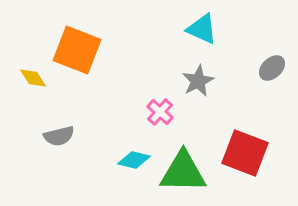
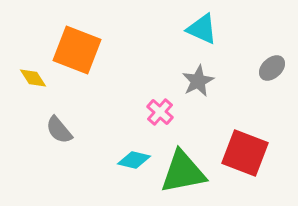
gray semicircle: moved 6 px up; rotated 64 degrees clockwise
green triangle: rotated 12 degrees counterclockwise
